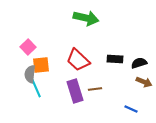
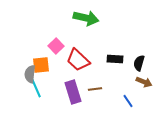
pink square: moved 28 px right, 1 px up
black semicircle: rotated 56 degrees counterclockwise
purple rectangle: moved 2 px left, 1 px down
blue line: moved 3 px left, 8 px up; rotated 32 degrees clockwise
